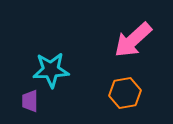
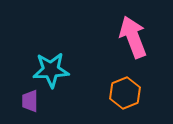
pink arrow: moved 3 px up; rotated 111 degrees clockwise
orange hexagon: rotated 12 degrees counterclockwise
